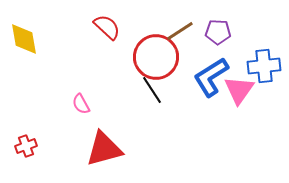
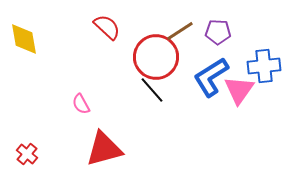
black line: rotated 8 degrees counterclockwise
red cross: moved 1 px right, 8 px down; rotated 30 degrees counterclockwise
